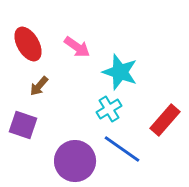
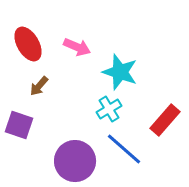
pink arrow: rotated 12 degrees counterclockwise
purple square: moved 4 px left
blue line: moved 2 px right; rotated 6 degrees clockwise
